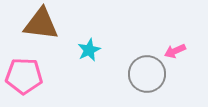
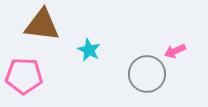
brown triangle: moved 1 px right, 1 px down
cyan star: rotated 20 degrees counterclockwise
